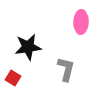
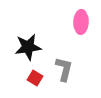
gray L-shape: moved 2 px left
red square: moved 22 px right
